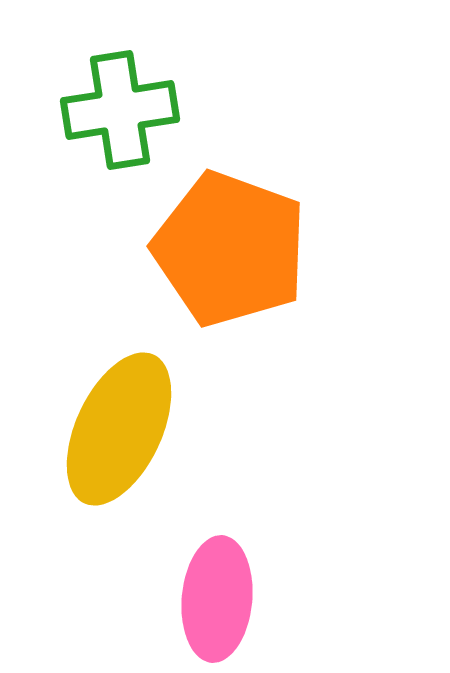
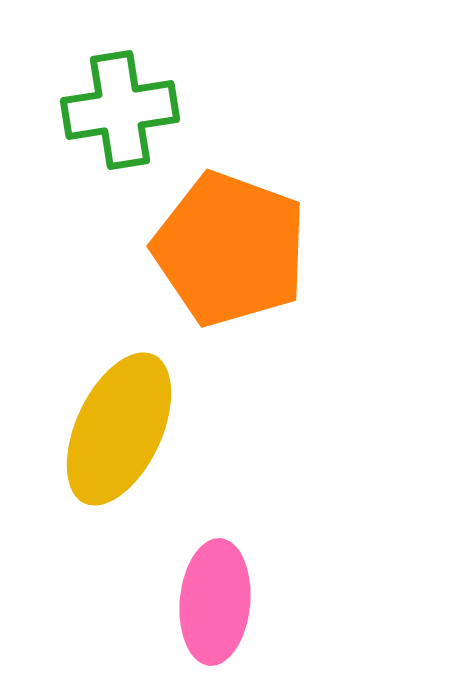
pink ellipse: moved 2 px left, 3 px down
